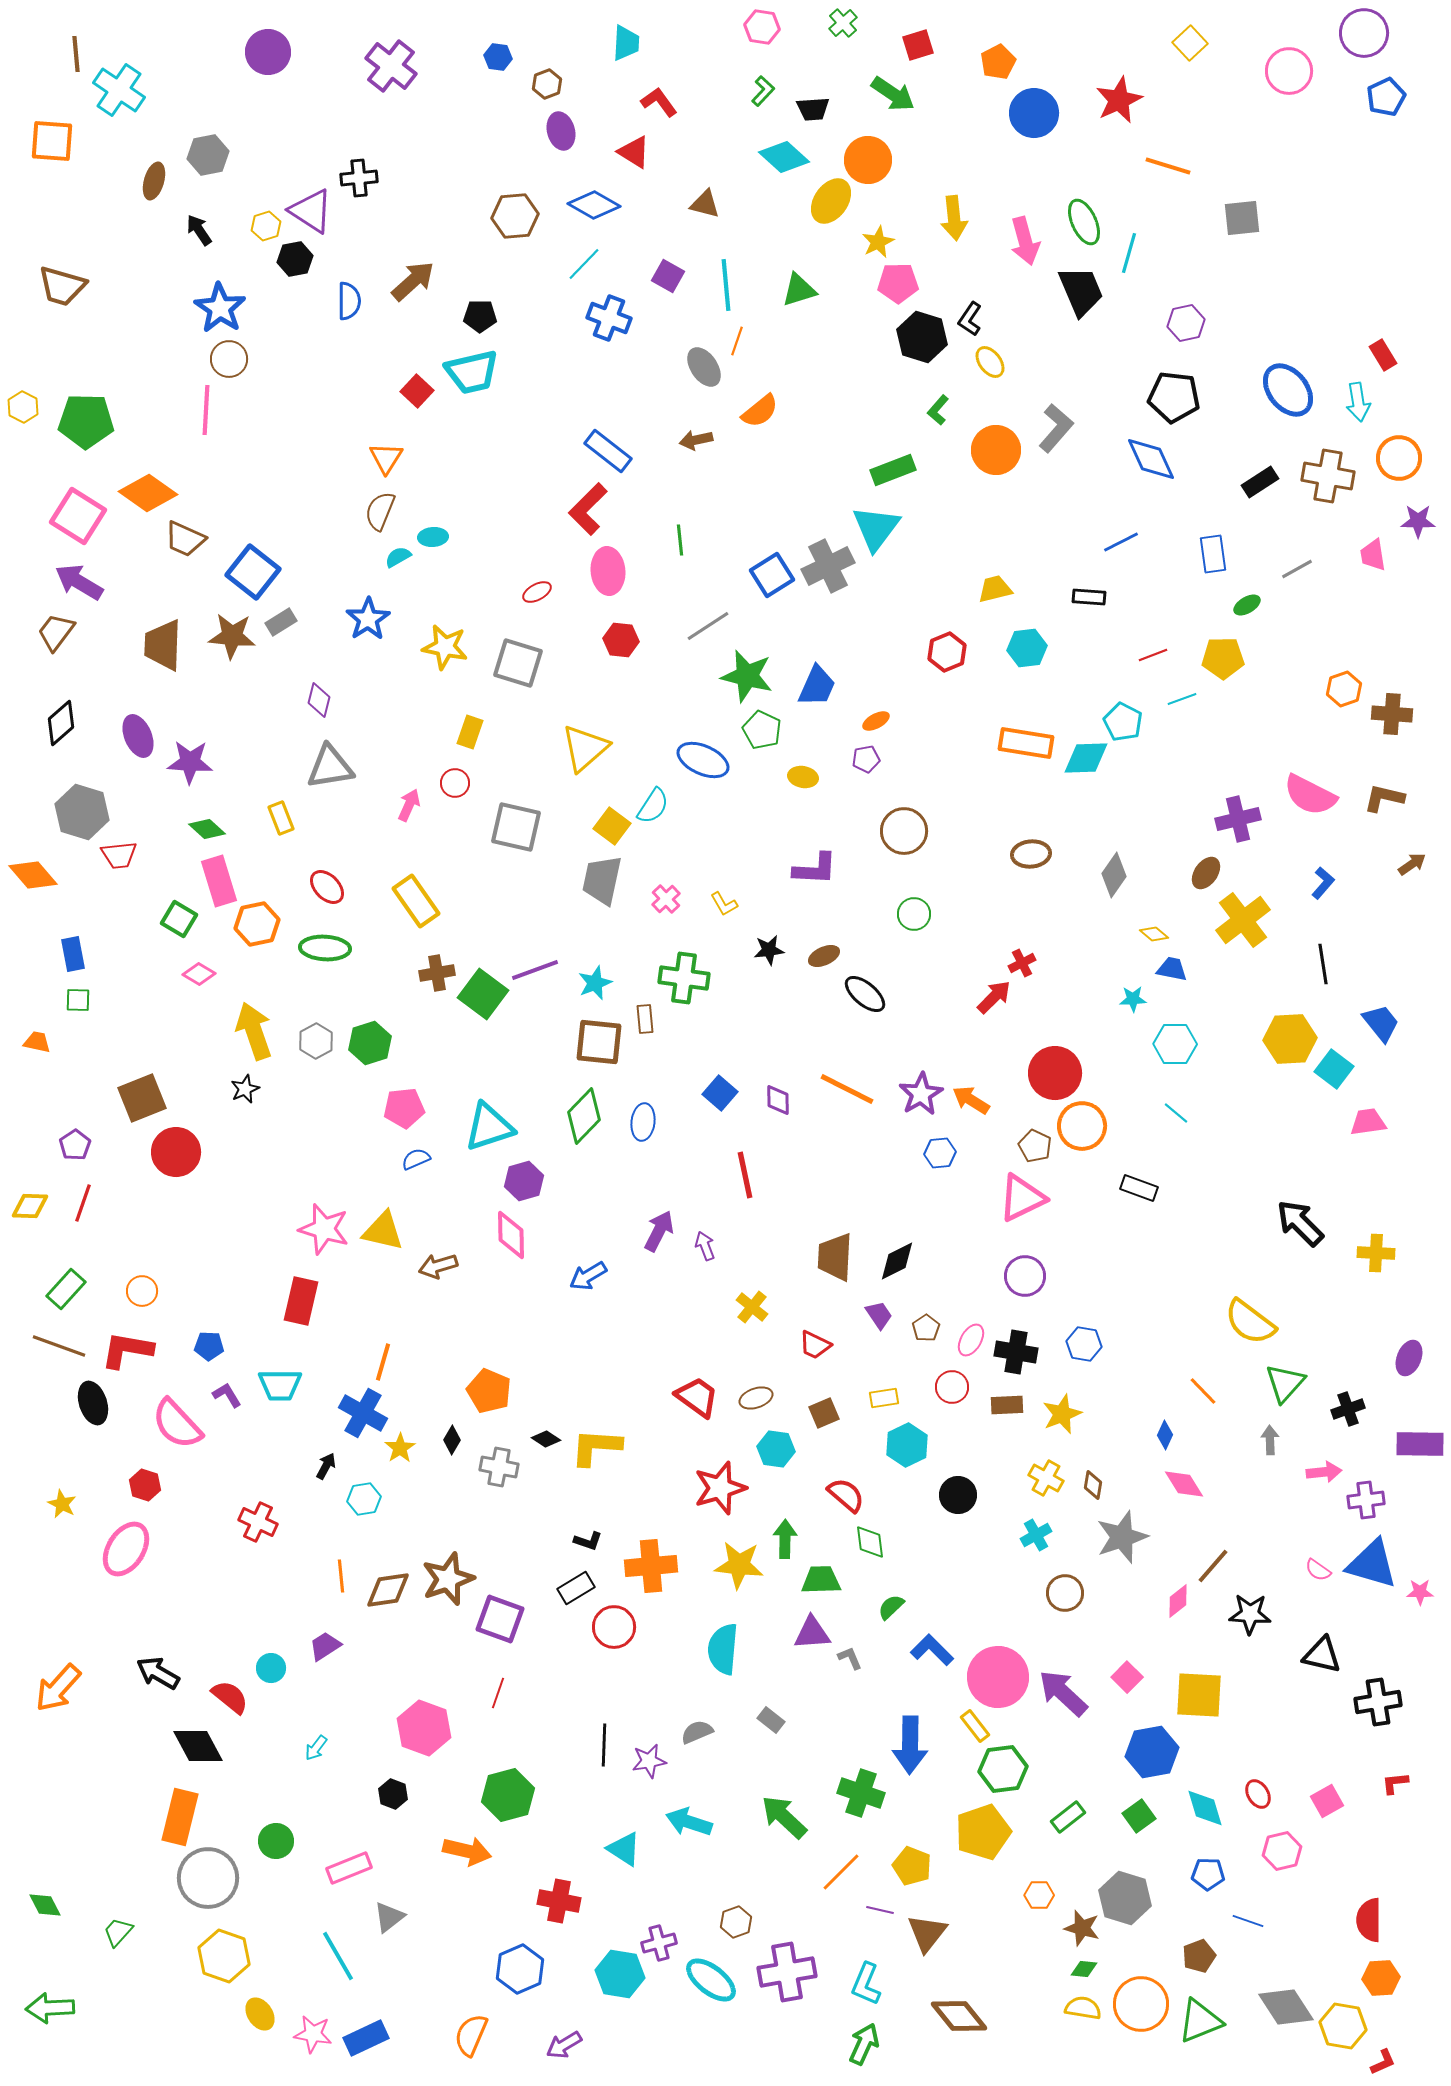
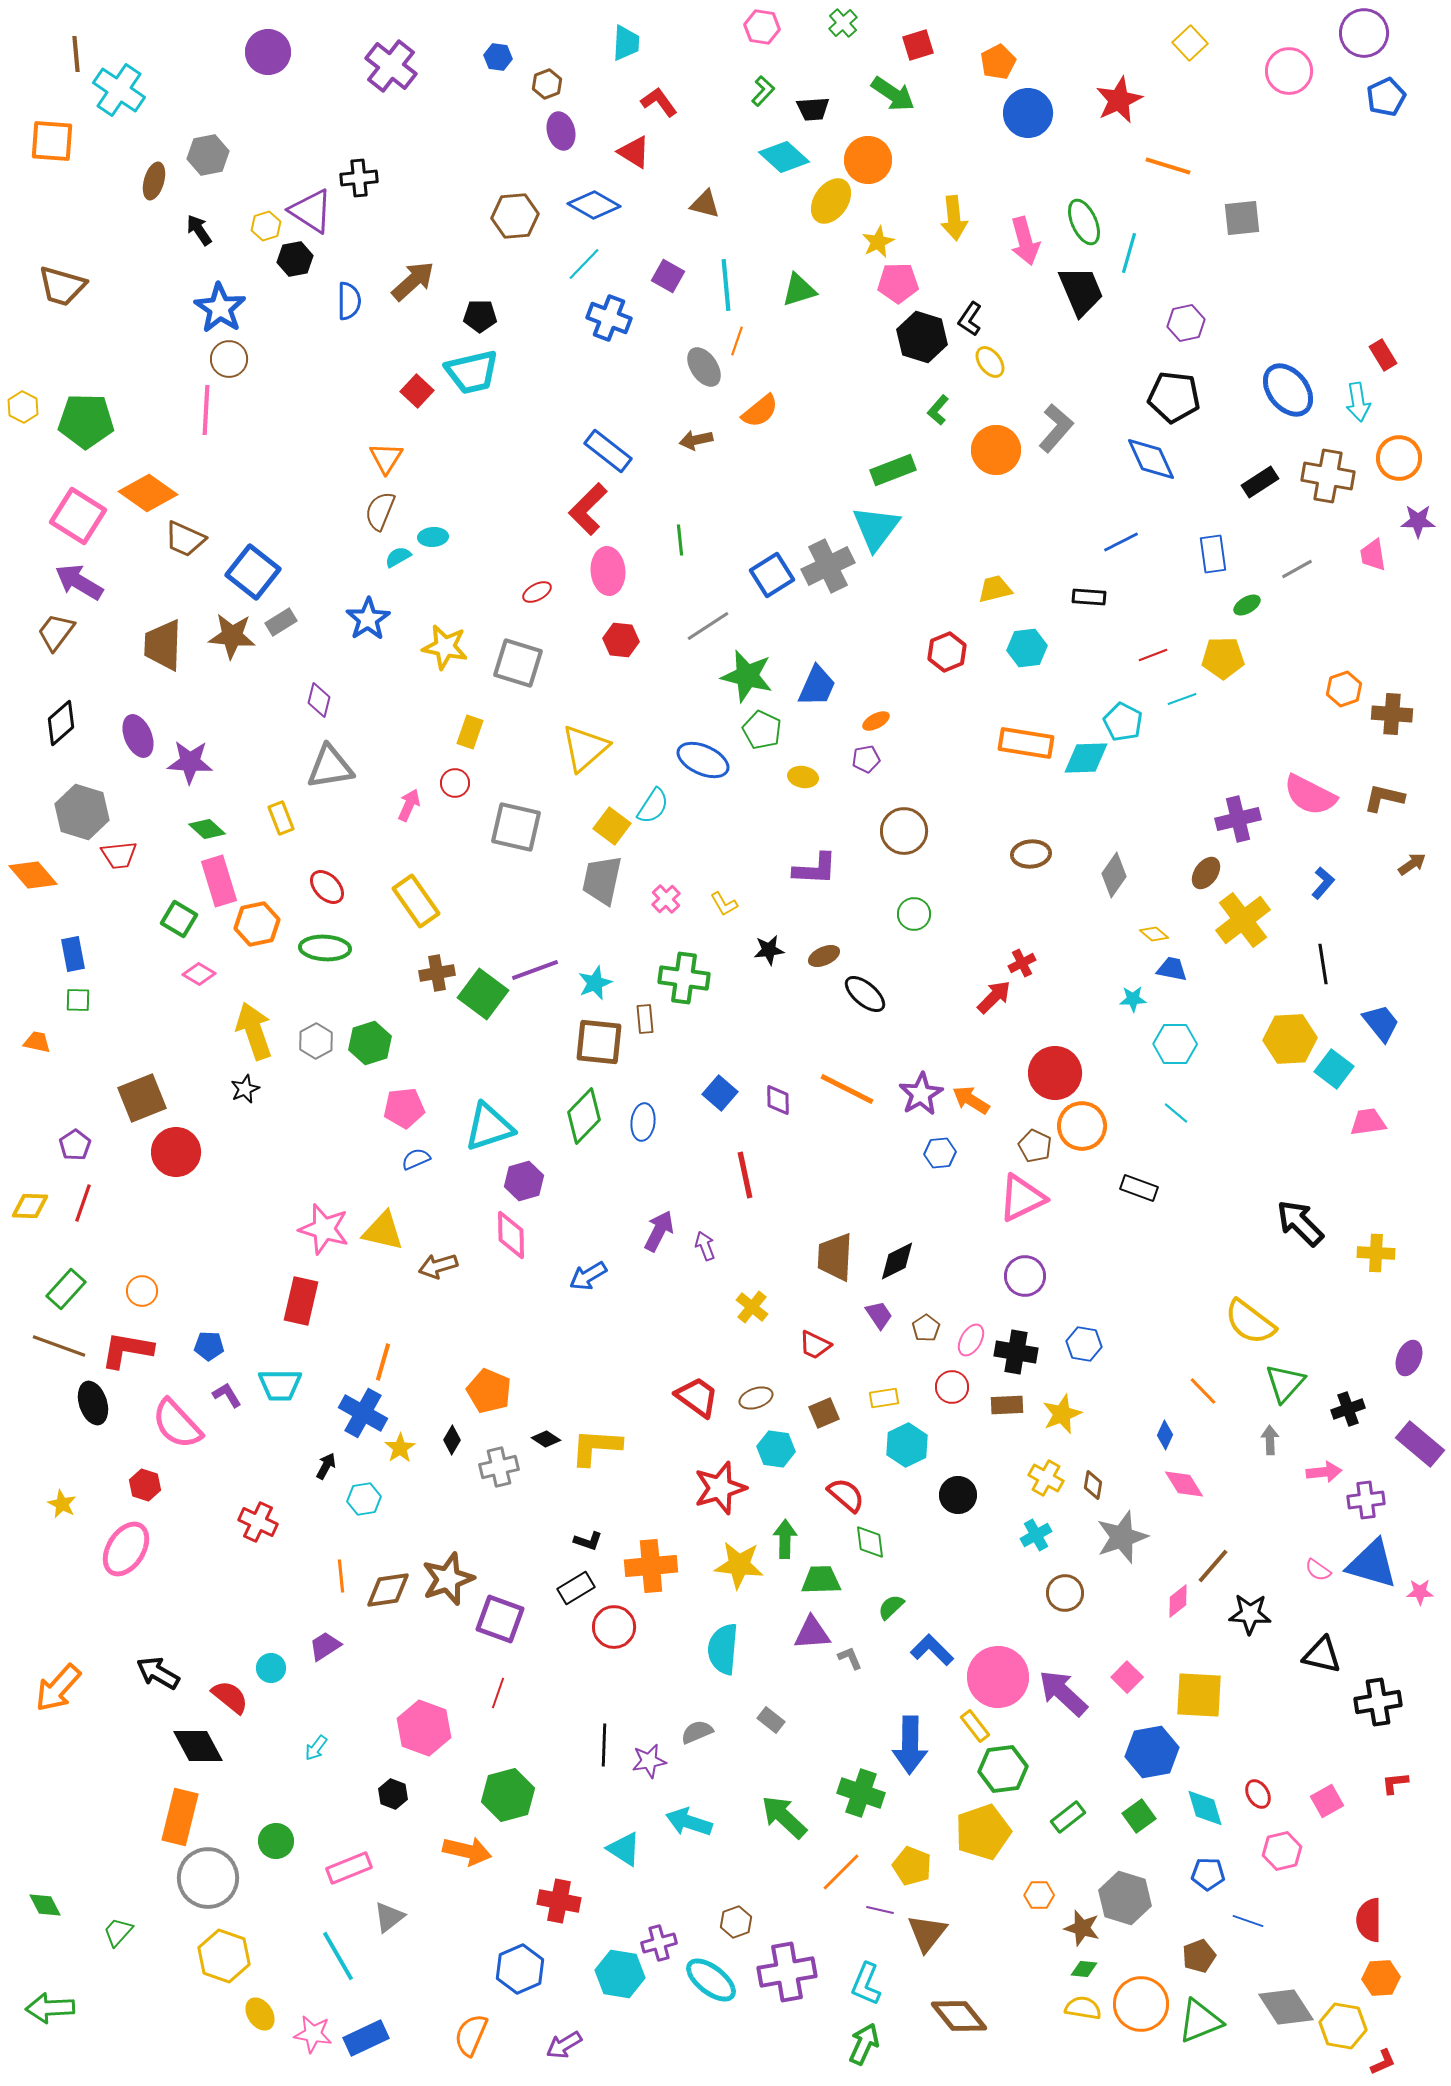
blue circle at (1034, 113): moved 6 px left
purple rectangle at (1420, 1444): rotated 39 degrees clockwise
gray cross at (499, 1467): rotated 24 degrees counterclockwise
